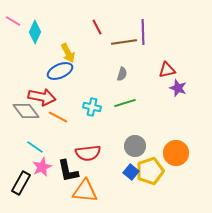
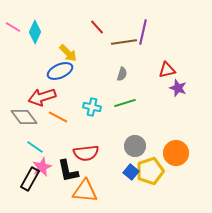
pink line: moved 6 px down
red line: rotated 14 degrees counterclockwise
purple line: rotated 15 degrees clockwise
yellow arrow: rotated 18 degrees counterclockwise
red arrow: rotated 152 degrees clockwise
gray diamond: moved 2 px left, 6 px down
red semicircle: moved 2 px left
black rectangle: moved 9 px right, 4 px up
